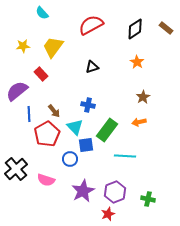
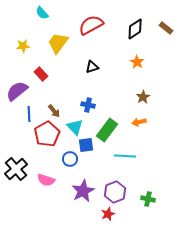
yellow trapezoid: moved 5 px right, 4 px up
